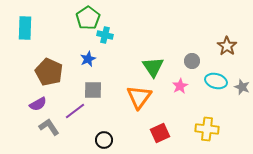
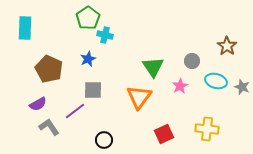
brown pentagon: moved 3 px up
red square: moved 4 px right, 1 px down
